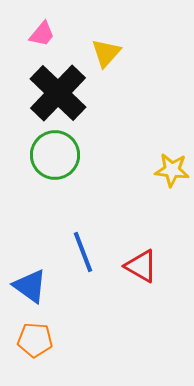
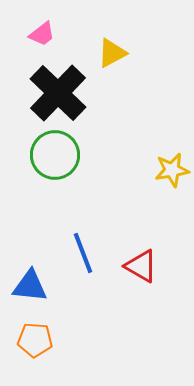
pink trapezoid: rotated 12 degrees clockwise
yellow triangle: moved 6 px right; rotated 20 degrees clockwise
yellow star: rotated 16 degrees counterclockwise
blue line: moved 1 px down
blue triangle: rotated 30 degrees counterclockwise
